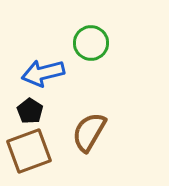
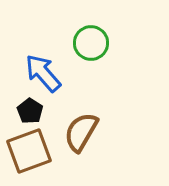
blue arrow: rotated 63 degrees clockwise
brown semicircle: moved 8 px left
